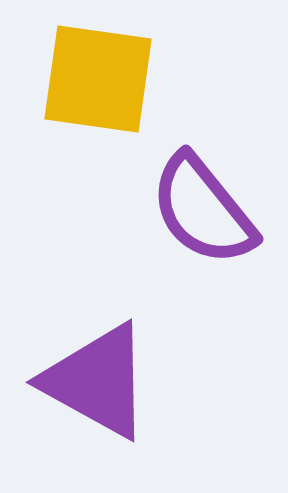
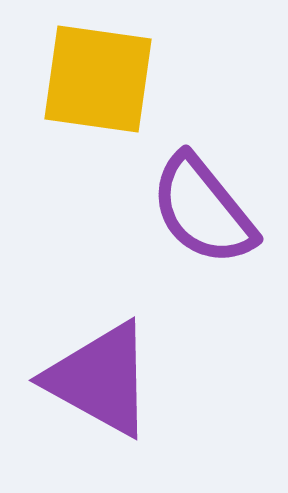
purple triangle: moved 3 px right, 2 px up
